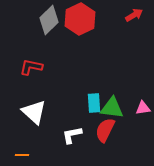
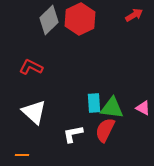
red L-shape: rotated 15 degrees clockwise
pink triangle: rotated 35 degrees clockwise
white L-shape: moved 1 px right, 1 px up
